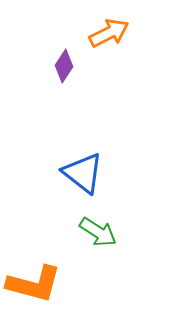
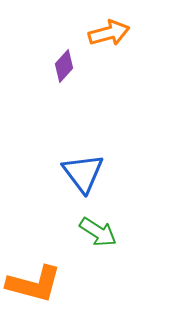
orange arrow: rotated 12 degrees clockwise
purple diamond: rotated 8 degrees clockwise
blue triangle: rotated 15 degrees clockwise
